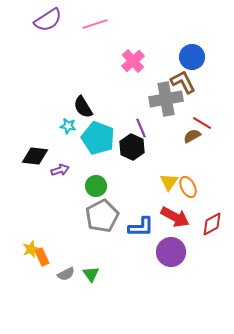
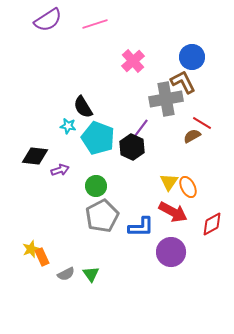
purple line: rotated 60 degrees clockwise
red arrow: moved 2 px left, 5 px up
